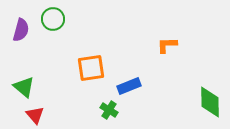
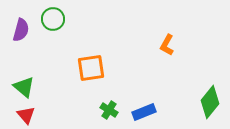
orange L-shape: rotated 60 degrees counterclockwise
blue rectangle: moved 15 px right, 26 px down
green diamond: rotated 40 degrees clockwise
red triangle: moved 9 px left
